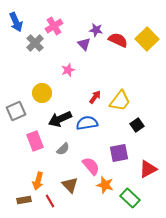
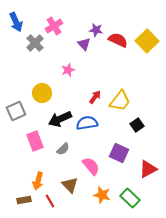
yellow square: moved 2 px down
purple square: rotated 36 degrees clockwise
orange star: moved 3 px left, 10 px down
